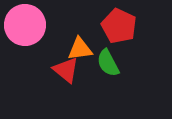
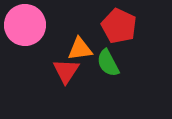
red triangle: moved 1 px down; rotated 24 degrees clockwise
